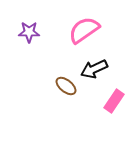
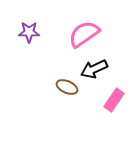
pink semicircle: moved 4 px down
brown ellipse: moved 1 px right, 1 px down; rotated 15 degrees counterclockwise
pink rectangle: moved 1 px up
